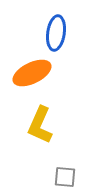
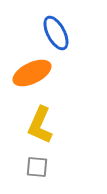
blue ellipse: rotated 36 degrees counterclockwise
gray square: moved 28 px left, 10 px up
